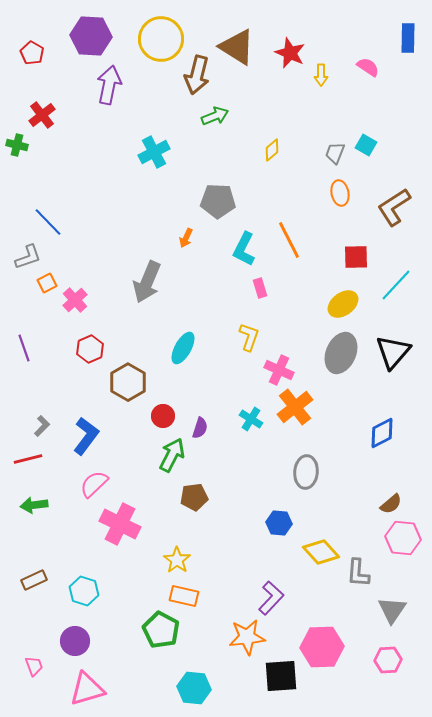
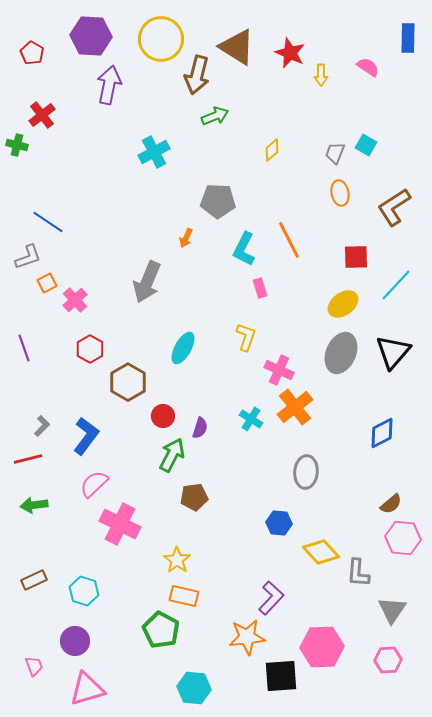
blue line at (48, 222): rotated 12 degrees counterclockwise
yellow L-shape at (249, 337): moved 3 px left
red hexagon at (90, 349): rotated 8 degrees counterclockwise
